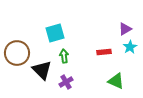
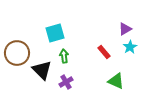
red rectangle: rotated 56 degrees clockwise
